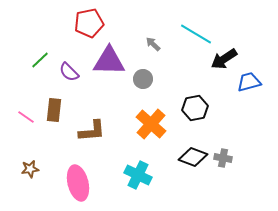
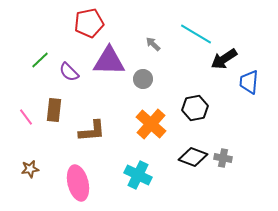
blue trapezoid: rotated 70 degrees counterclockwise
pink line: rotated 18 degrees clockwise
